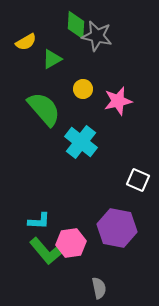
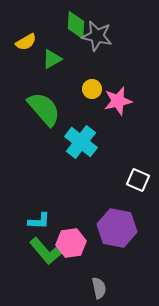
yellow circle: moved 9 px right
